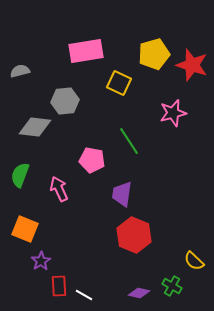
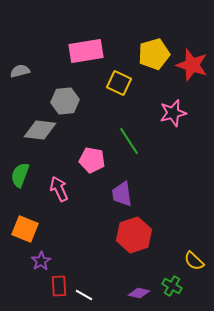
gray diamond: moved 5 px right, 3 px down
purple trapezoid: rotated 16 degrees counterclockwise
red hexagon: rotated 20 degrees clockwise
